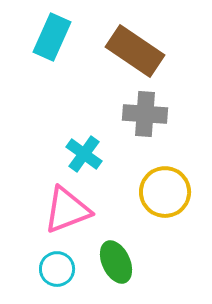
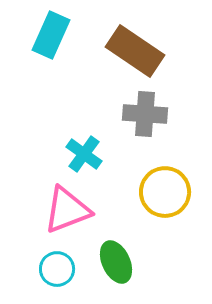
cyan rectangle: moved 1 px left, 2 px up
